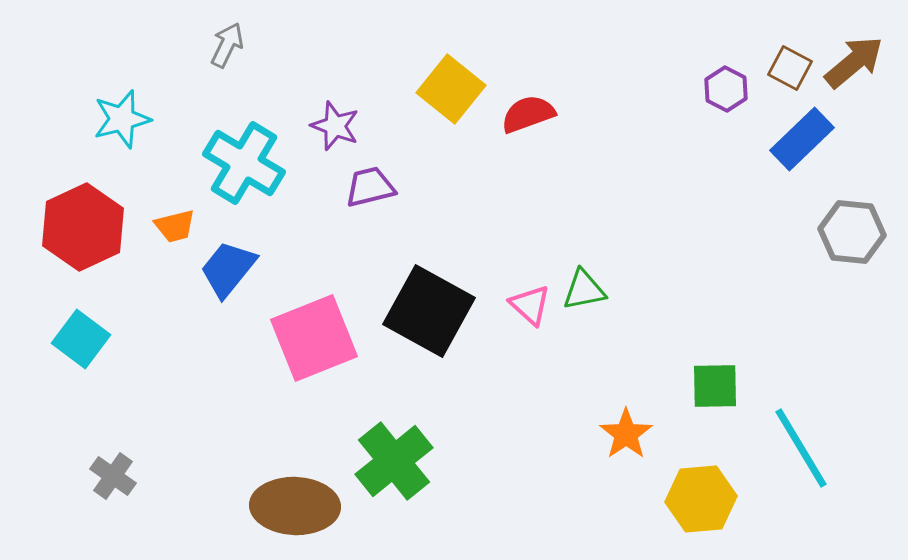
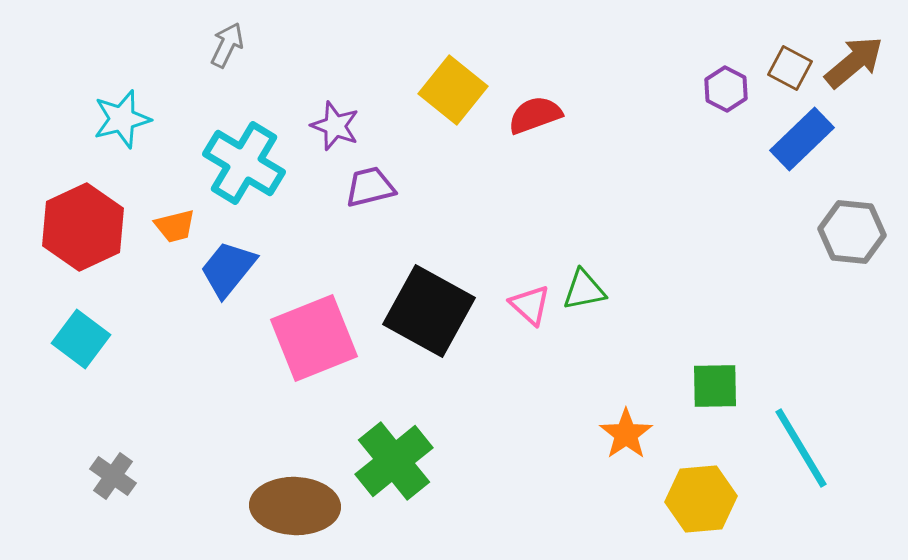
yellow square: moved 2 px right, 1 px down
red semicircle: moved 7 px right, 1 px down
